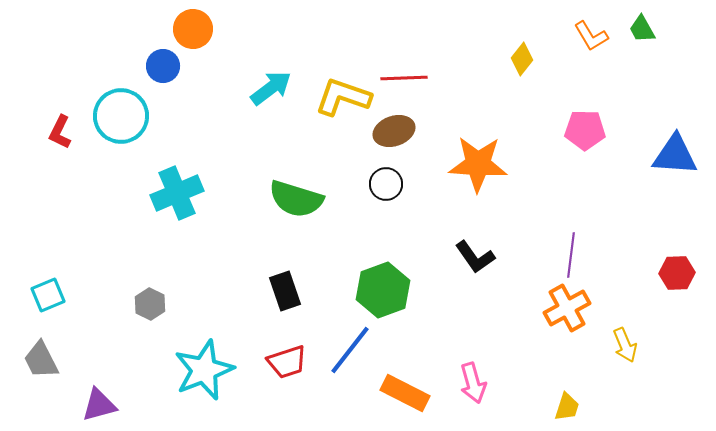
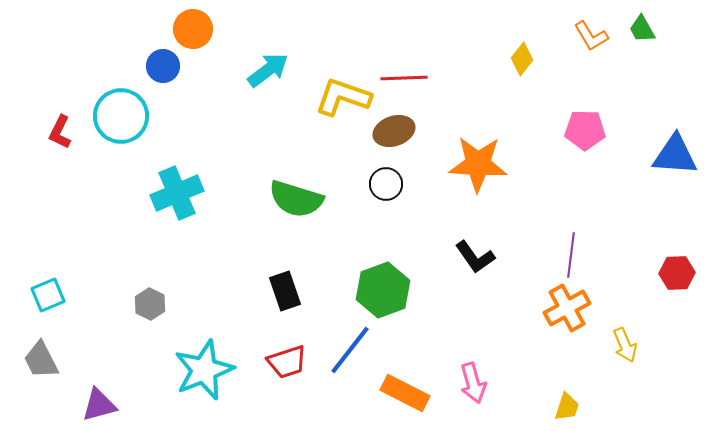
cyan arrow: moved 3 px left, 18 px up
